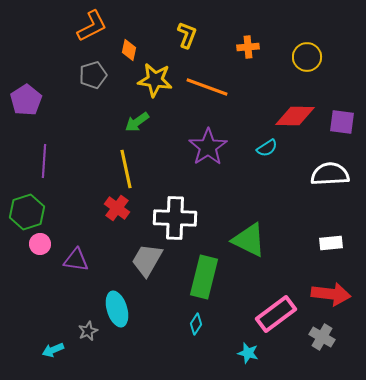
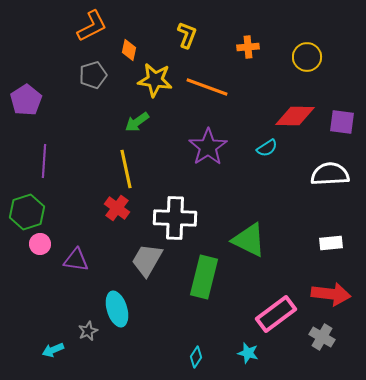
cyan diamond: moved 33 px down
